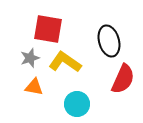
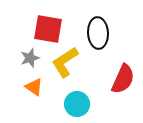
black ellipse: moved 11 px left, 8 px up; rotated 12 degrees clockwise
yellow L-shape: rotated 68 degrees counterclockwise
orange triangle: rotated 24 degrees clockwise
